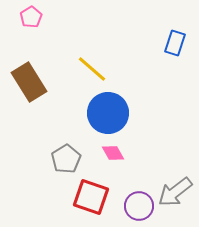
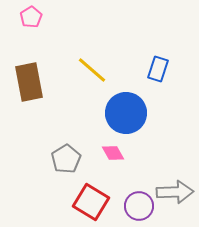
blue rectangle: moved 17 px left, 26 px down
yellow line: moved 1 px down
brown rectangle: rotated 21 degrees clockwise
blue circle: moved 18 px right
gray arrow: rotated 144 degrees counterclockwise
red square: moved 5 px down; rotated 12 degrees clockwise
